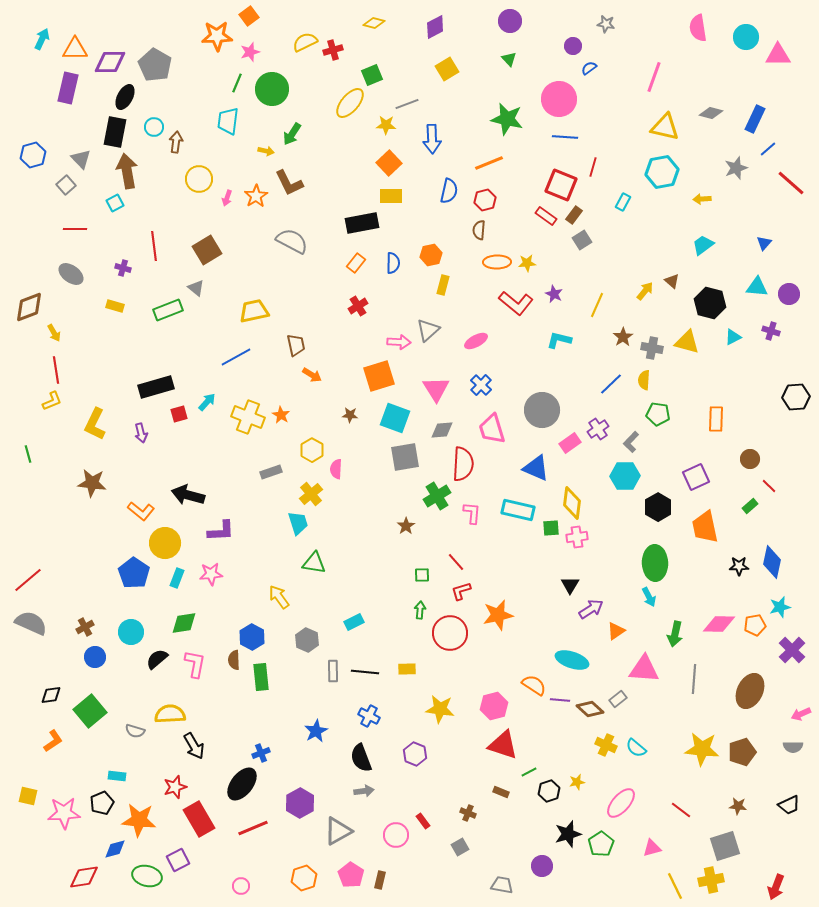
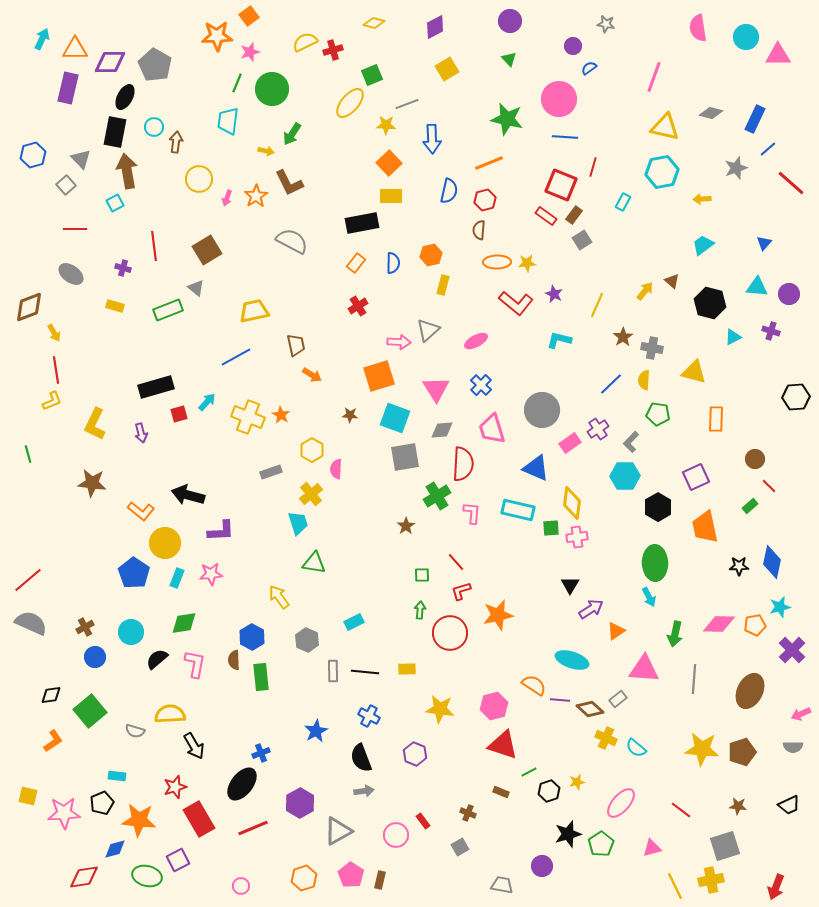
yellow triangle at (687, 342): moved 7 px right, 30 px down
brown circle at (750, 459): moved 5 px right
yellow cross at (606, 745): moved 7 px up
